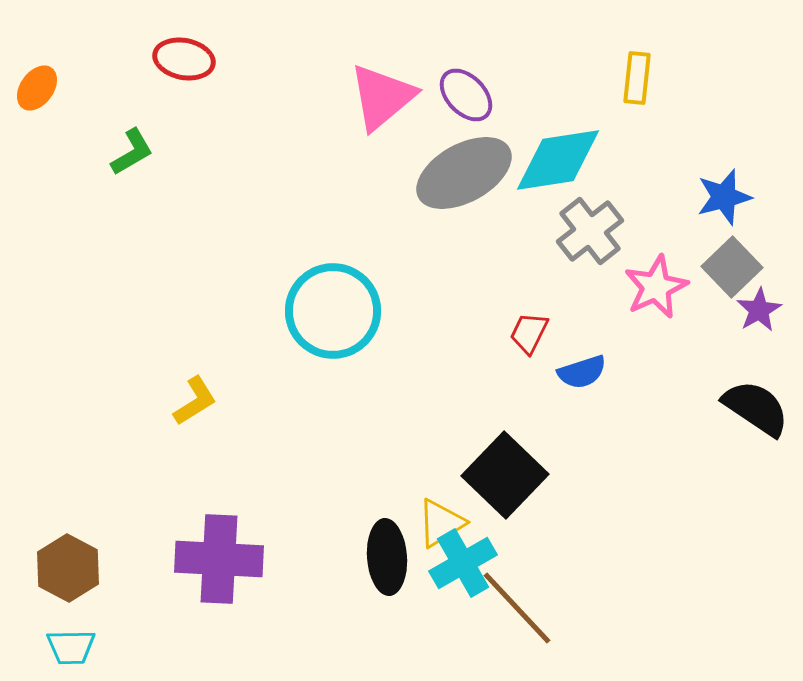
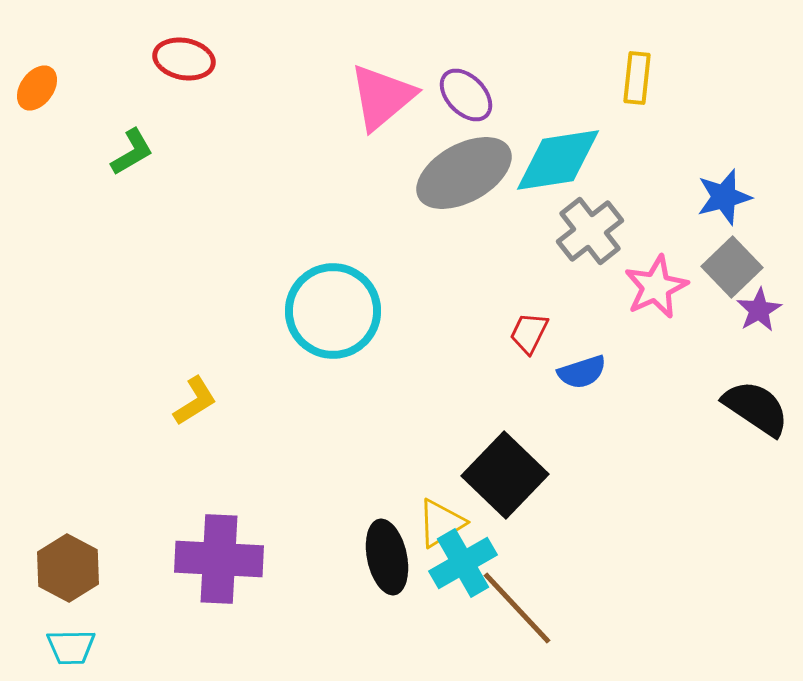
black ellipse: rotated 8 degrees counterclockwise
